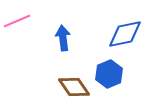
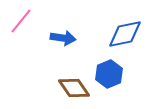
pink line: moved 4 px right; rotated 28 degrees counterclockwise
blue arrow: rotated 105 degrees clockwise
brown diamond: moved 1 px down
